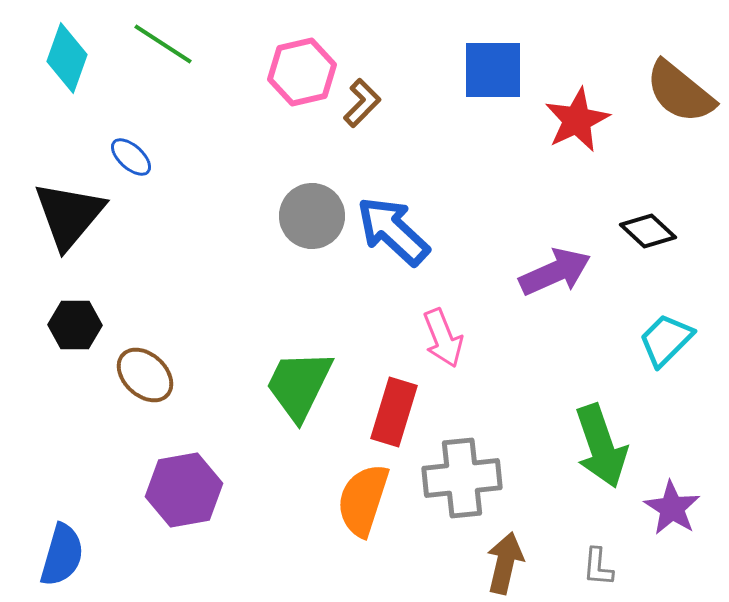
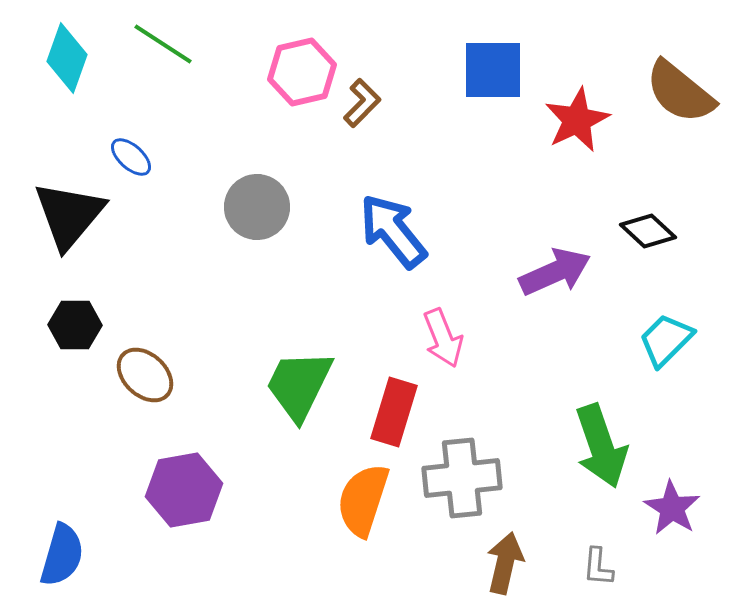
gray circle: moved 55 px left, 9 px up
blue arrow: rotated 8 degrees clockwise
